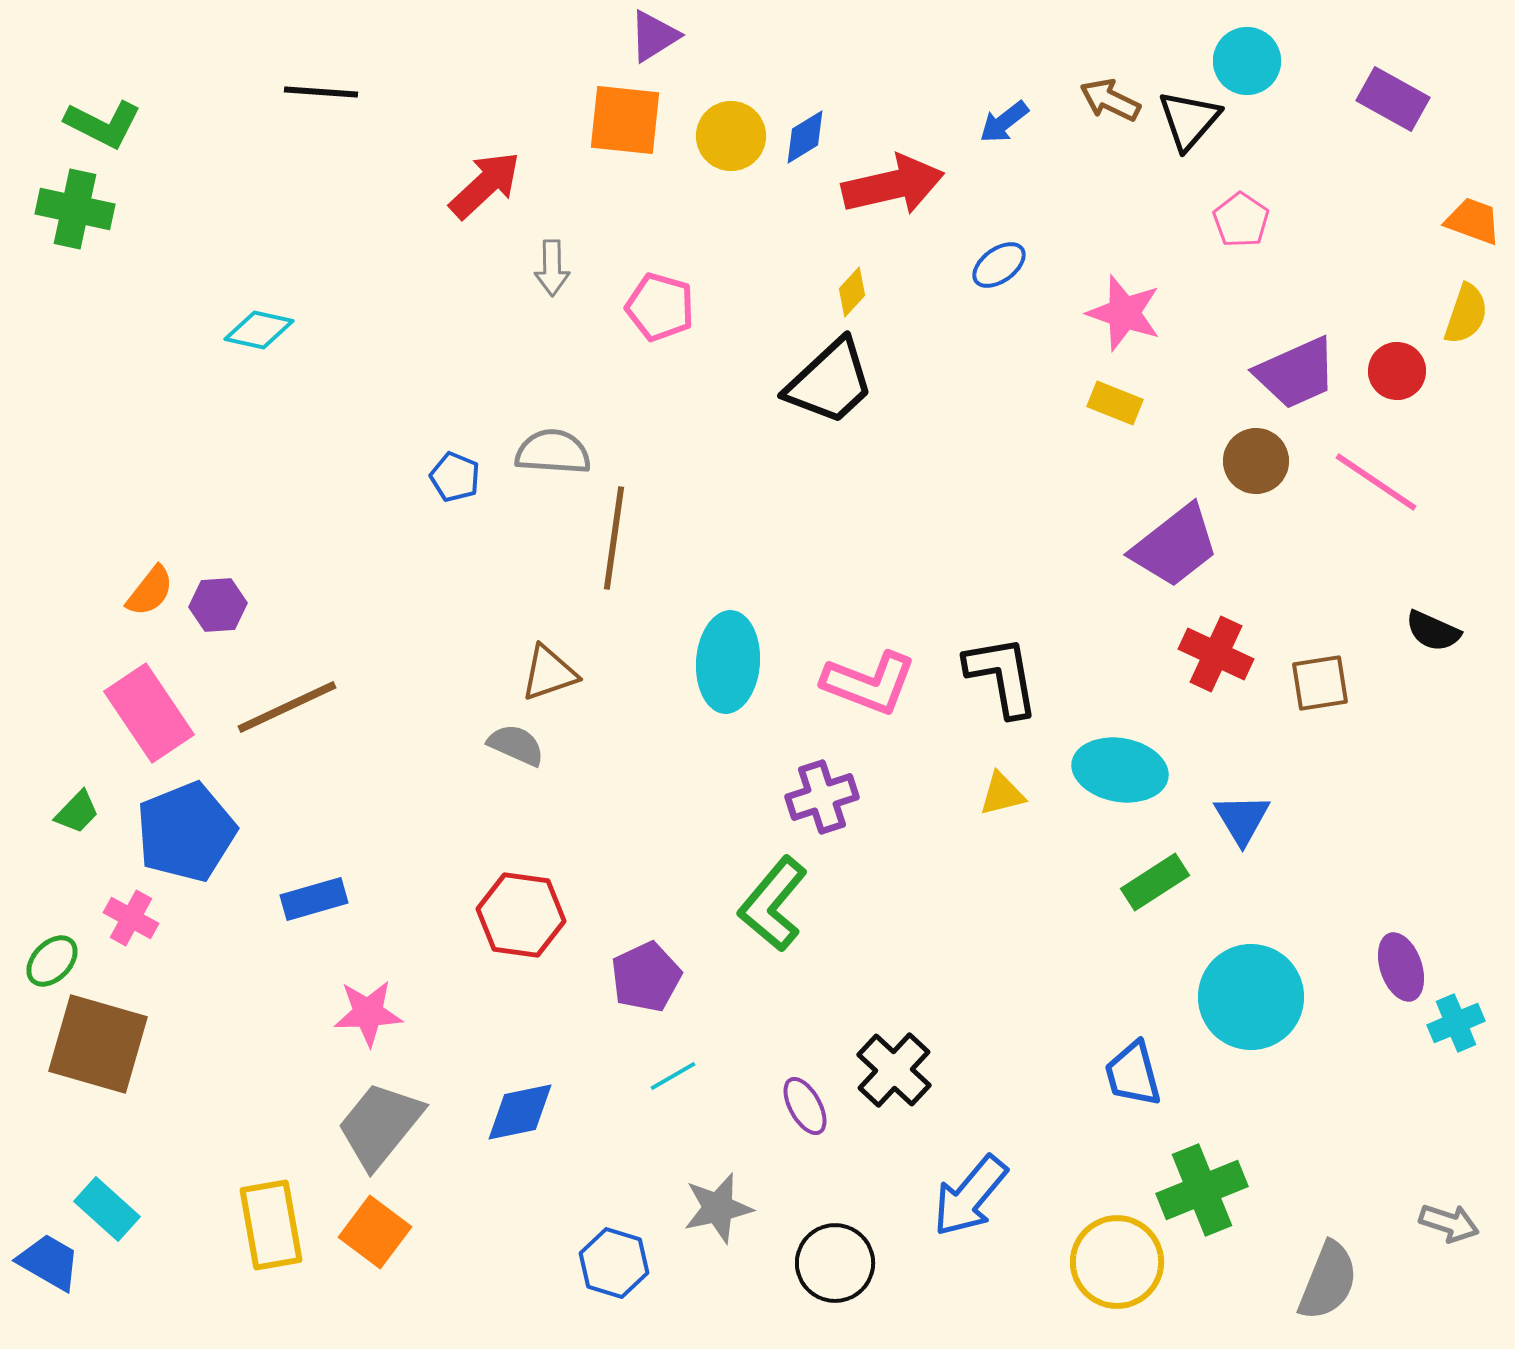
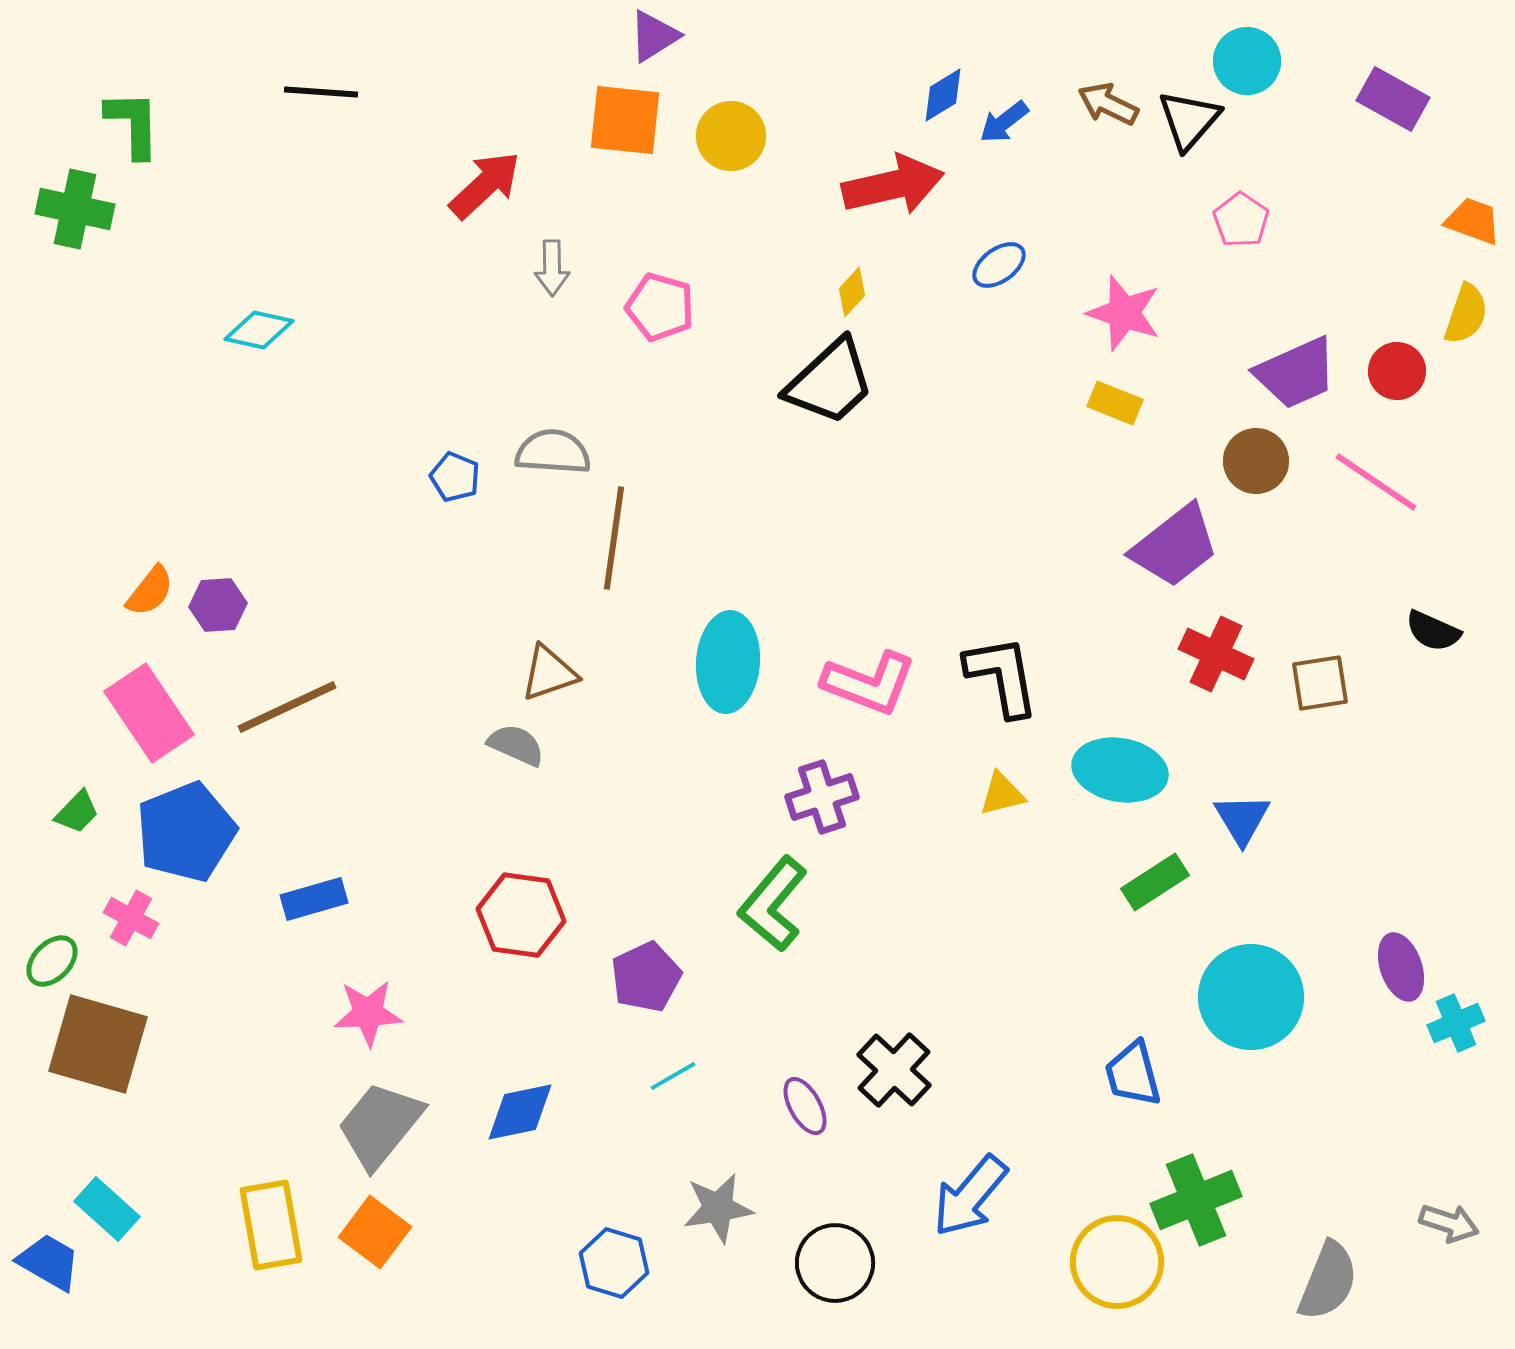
brown arrow at (1110, 100): moved 2 px left, 4 px down
green L-shape at (103, 124): moved 30 px right; rotated 118 degrees counterclockwise
blue diamond at (805, 137): moved 138 px right, 42 px up
green cross at (1202, 1190): moved 6 px left, 10 px down
gray star at (718, 1208): rotated 4 degrees clockwise
